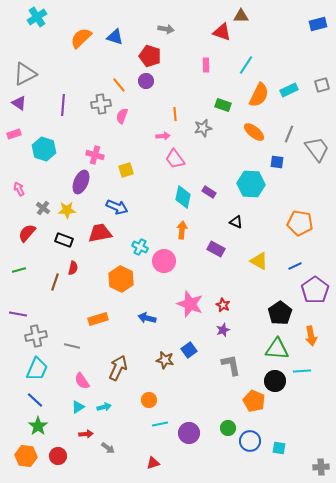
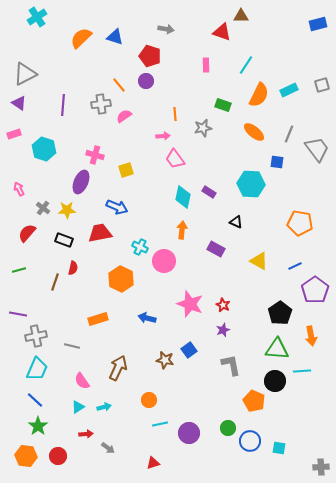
pink semicircle at (122, 116): moved 2 px right; rotated 35 degrees clockwise
